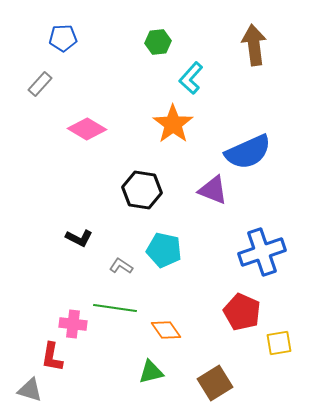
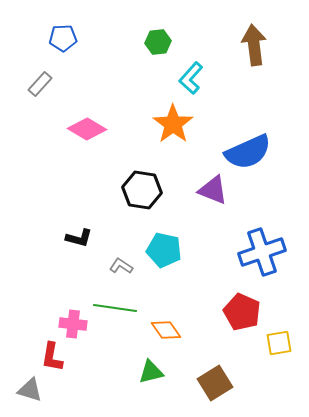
black L-shape: rotated 12 degrees counterclockwise
